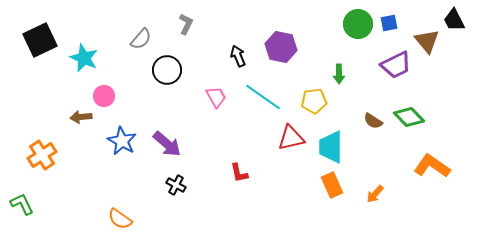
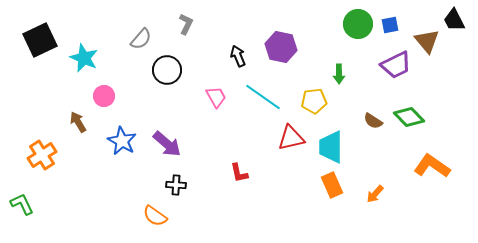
blue square: moved 1 px right, 2 px down
brown arrow: moved 3 px left, 5 px down; rotated 65 degrees clockwise
black cross: rotated 24 degrees counterclockwise
orange semicircle: moved 35 px right, 3 px up
